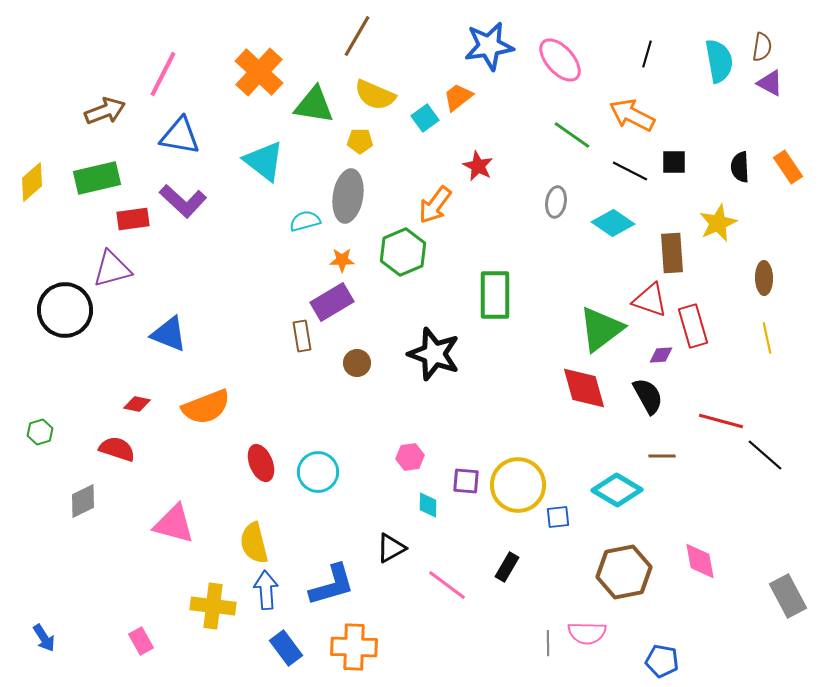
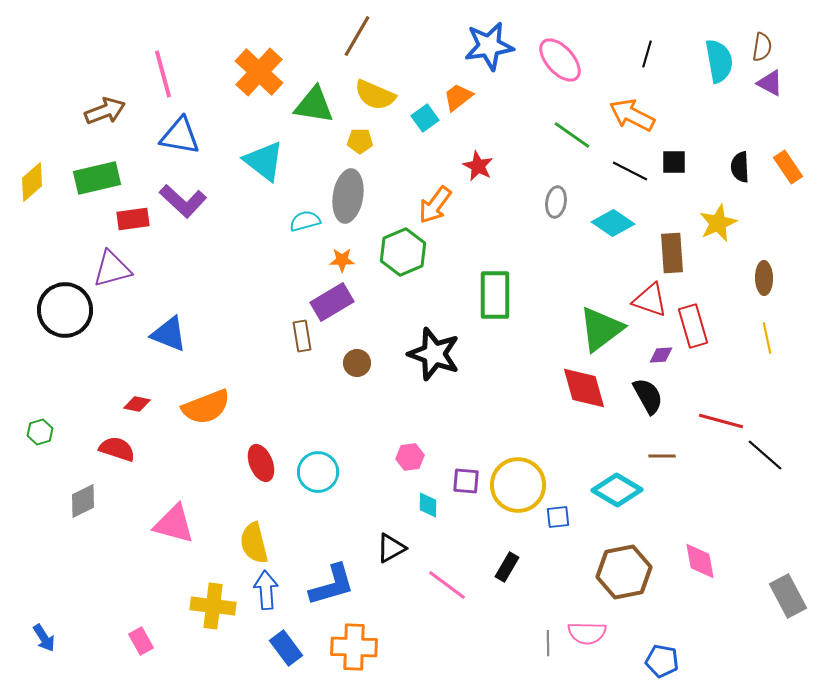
pink line at (163, 74): rotated 42 degrees counterclockwise
